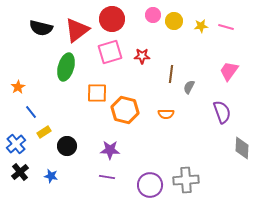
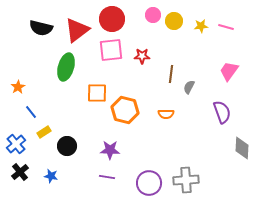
pink square: moved 1 px right, 2 px up; rotated 10 degrees clockwise
purple circle: moved 1 px left, 2 px up
